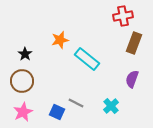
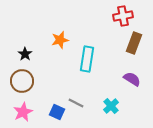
cyan rectangle: rotated 60 degrees clockwise
purple semicircle: rotated 102 degrees clockwise
